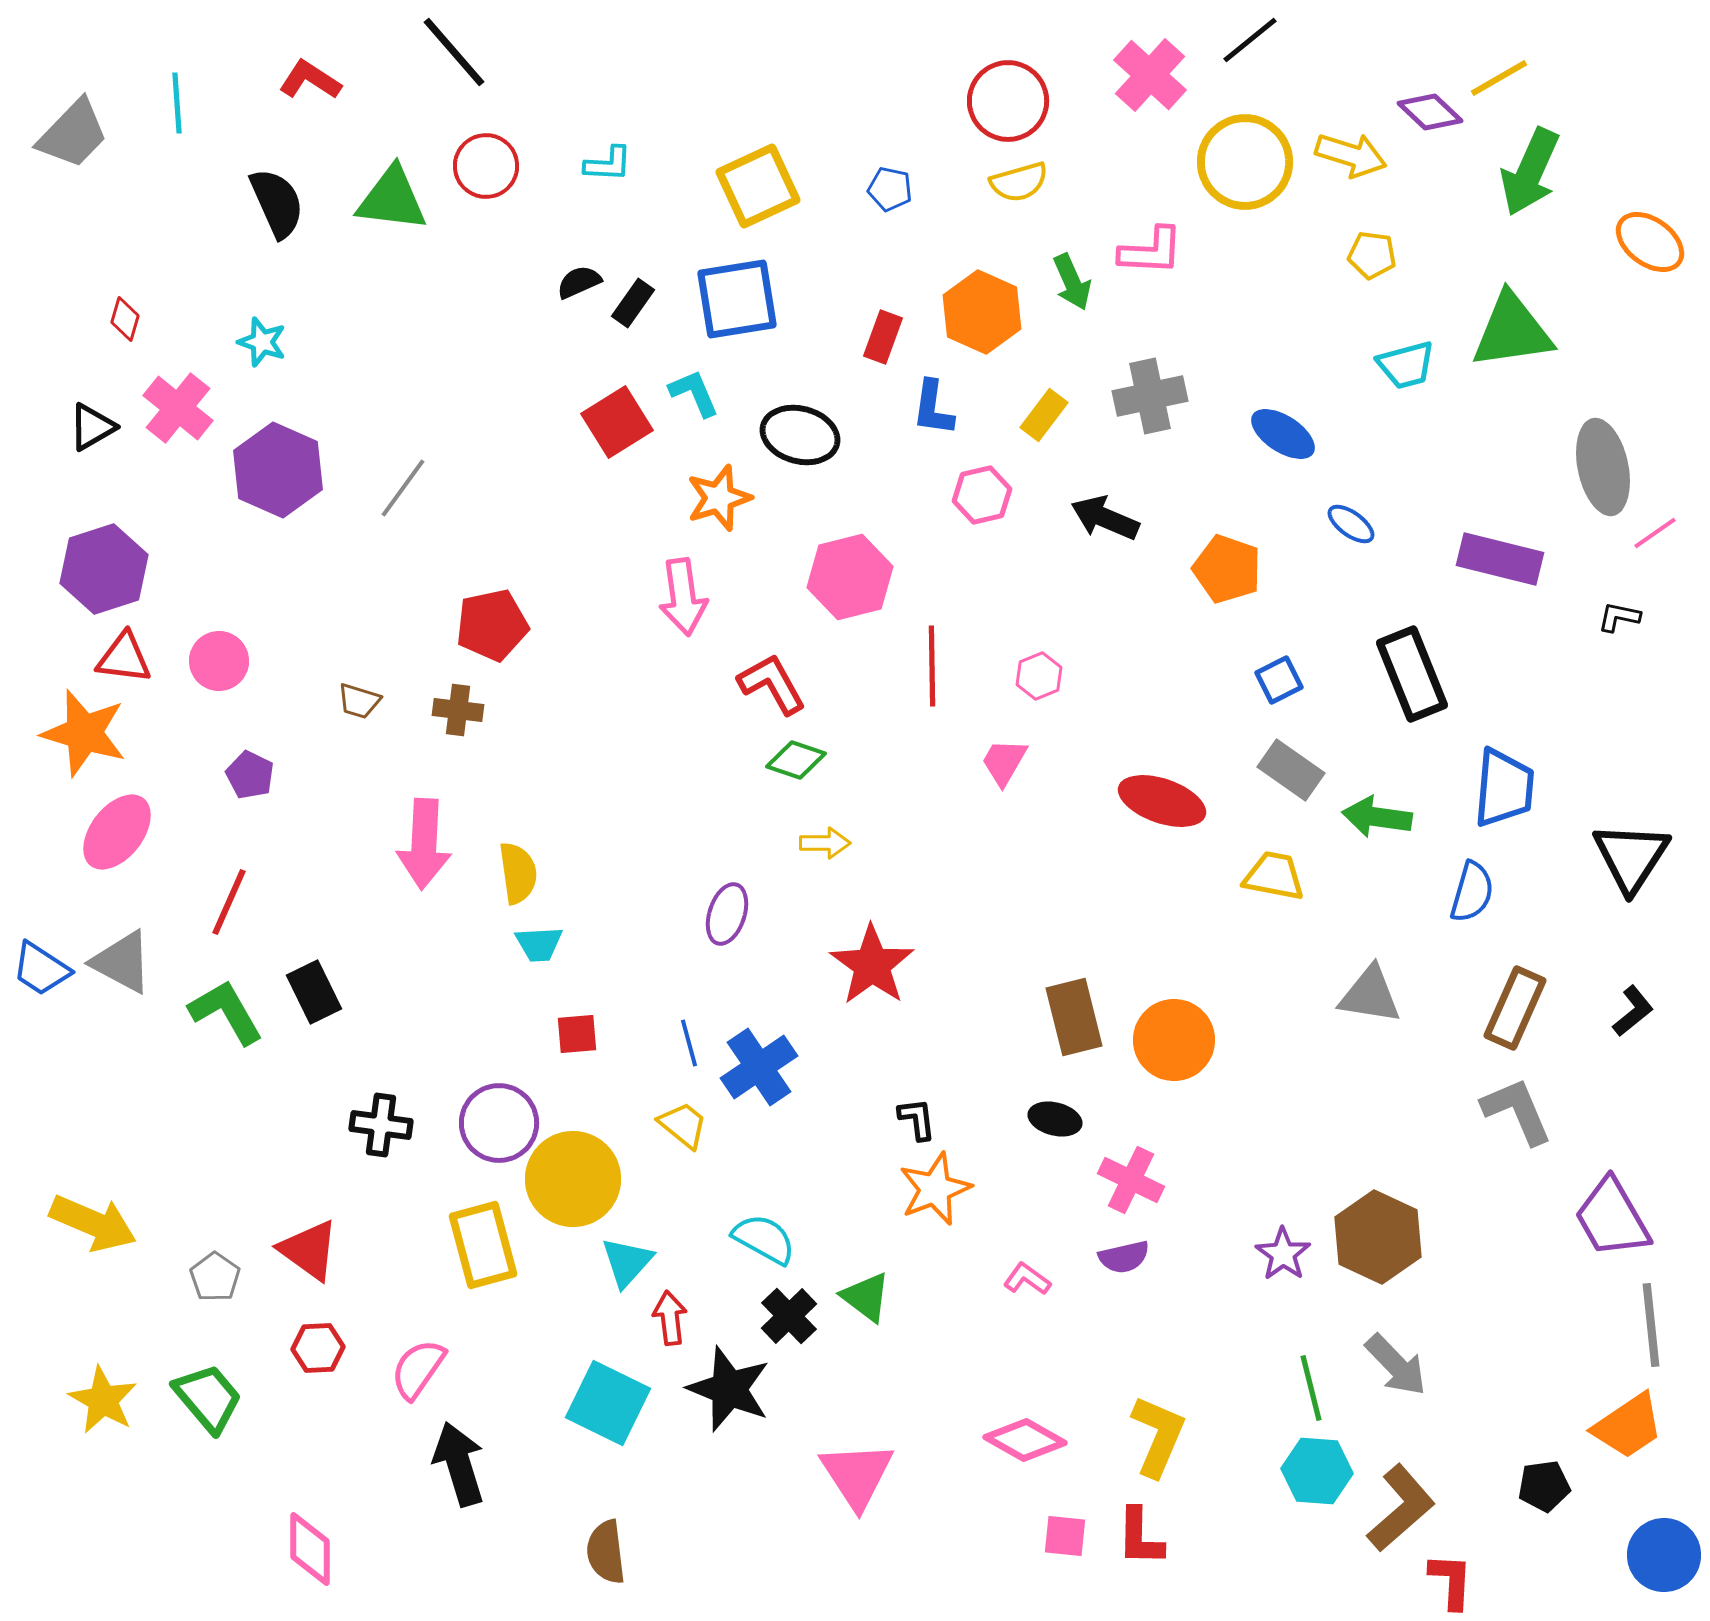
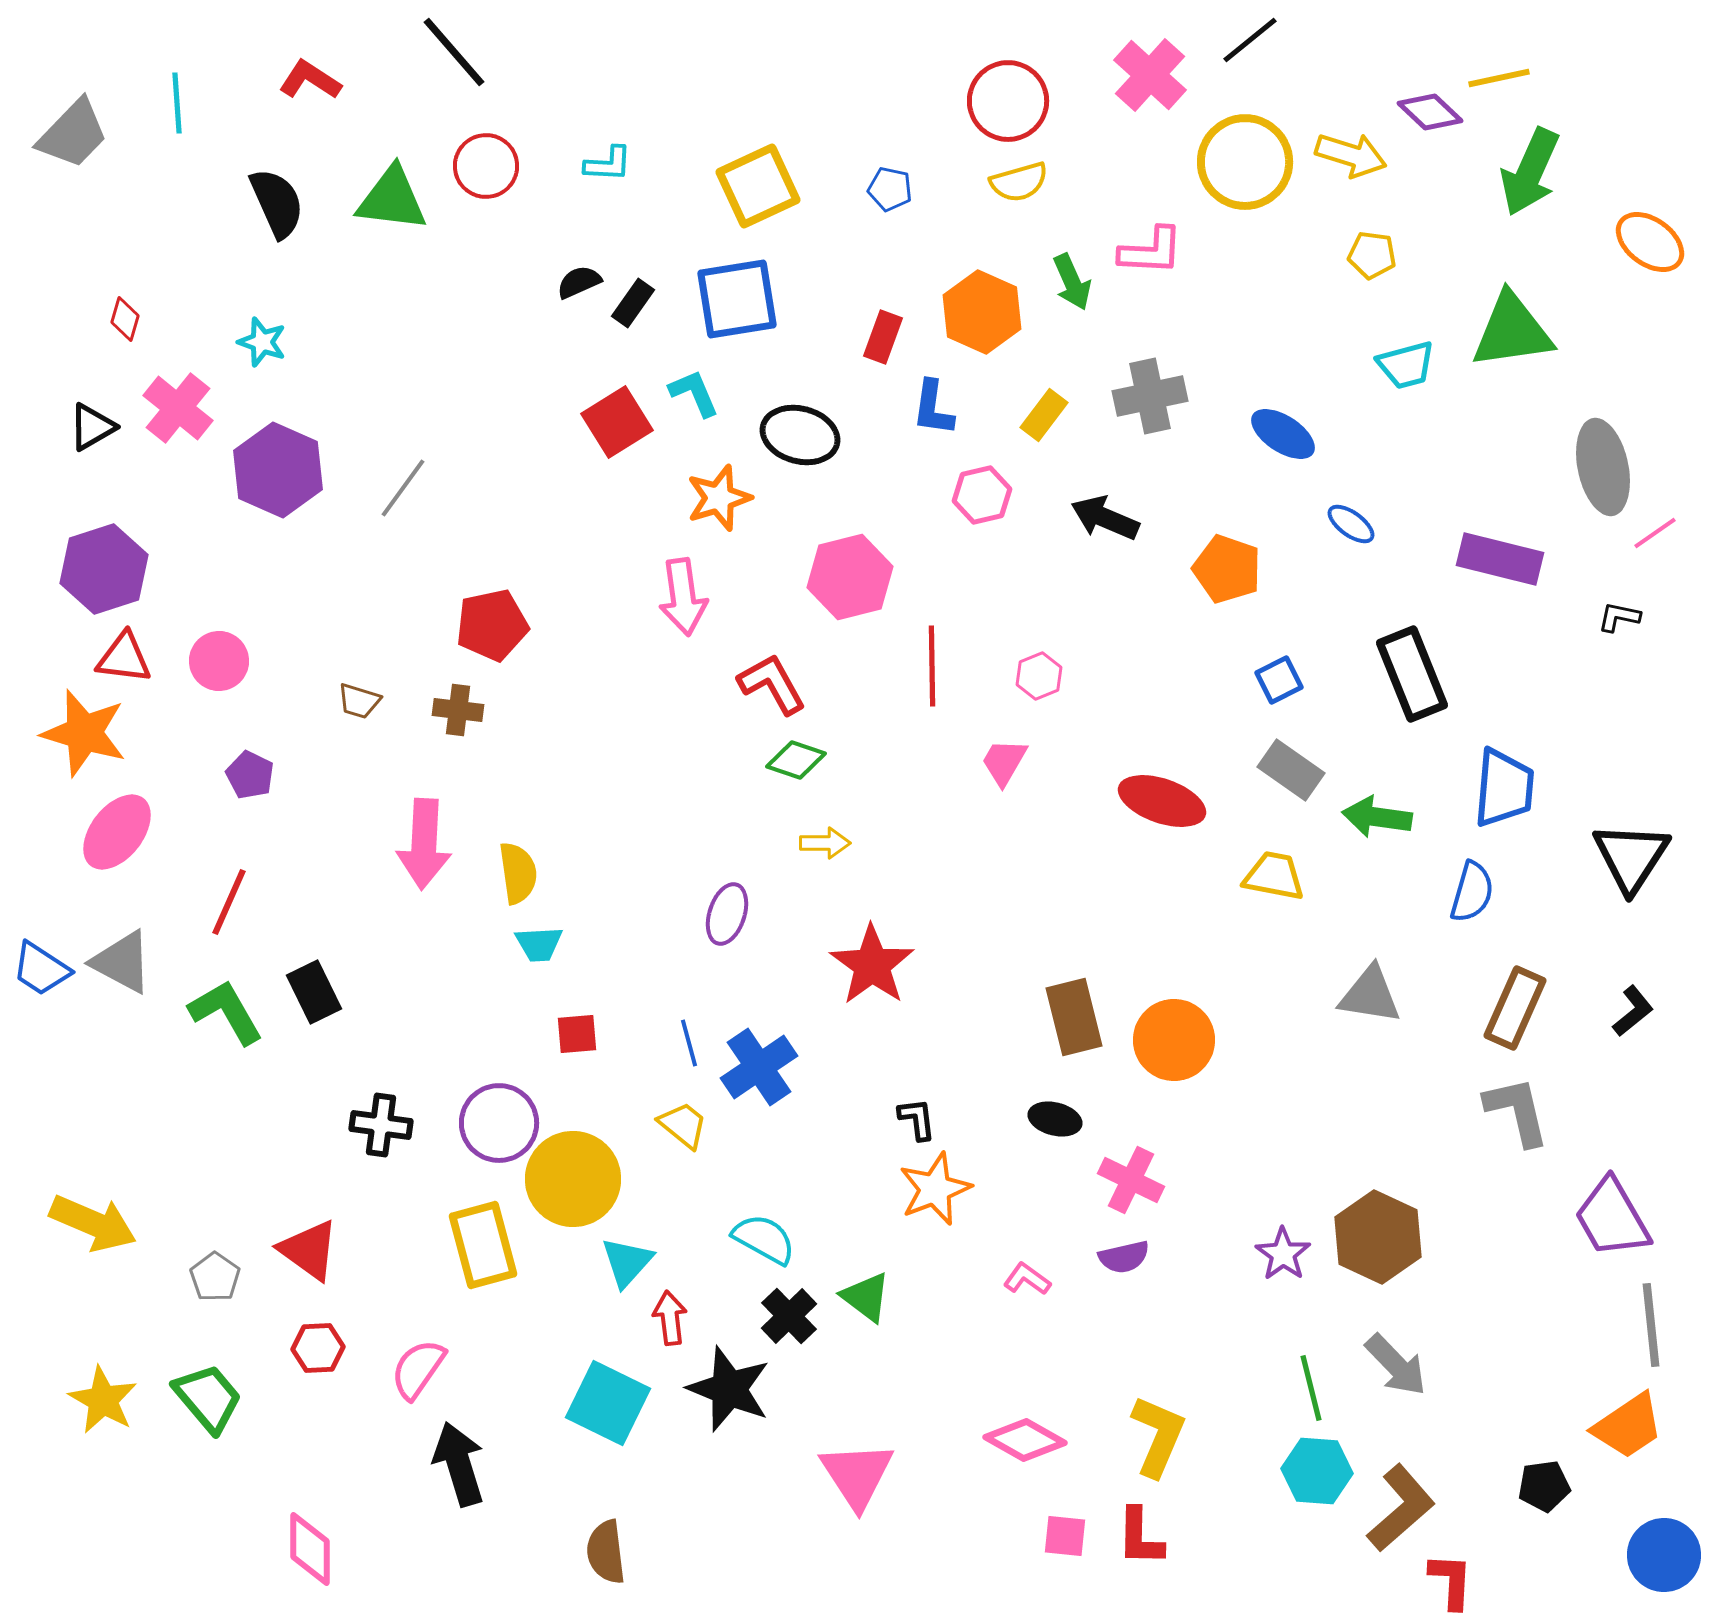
yellow line at (1499, 78): rotated 18 degrees clockwise
gray L-shape at (1517, 1111): rotated 10 degrees clockwise
